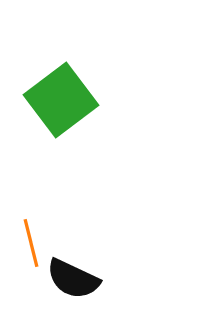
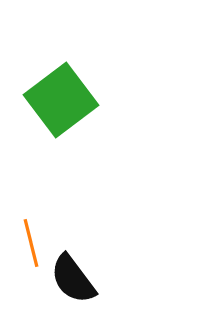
black semicircle: rotated 28 degrees clockwise
